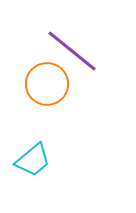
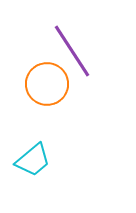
purple line: rotated 18 degrees clockwise
